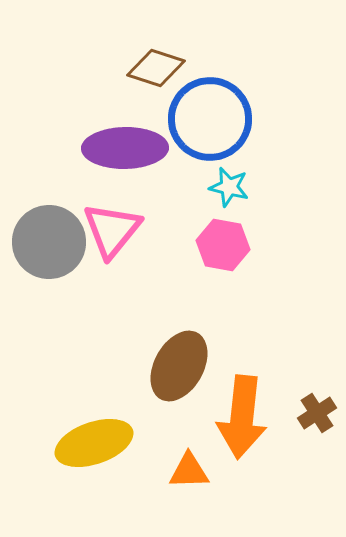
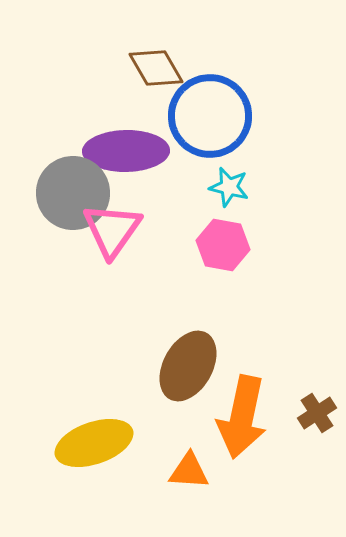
brown diamond: rotated 42 degrees clockwise
blue circle: moved 3 px up
purple ellipse: moved 1 px right, 3 px down
pink triangle: rotated 4 degrees counterclockwise
gray circle: moved 24 px right, 49 px up
brown ellipse: moved 9 px right
orange arrow: rotated 6 degrees clockwise
orange triangle: rotated 6 degrees clockwise
